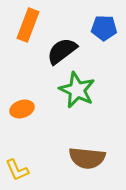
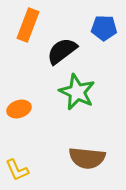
green star: moved 2 px down
orange ellipse: moved 3 px left
